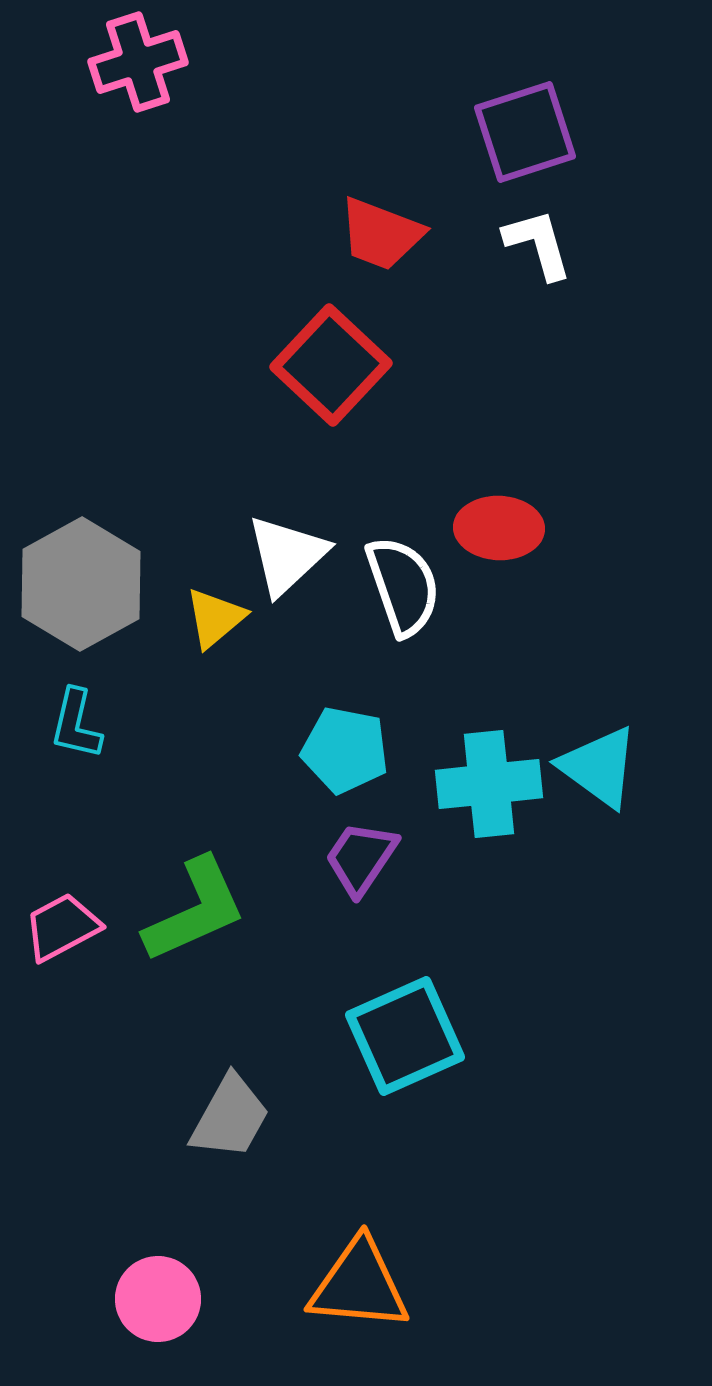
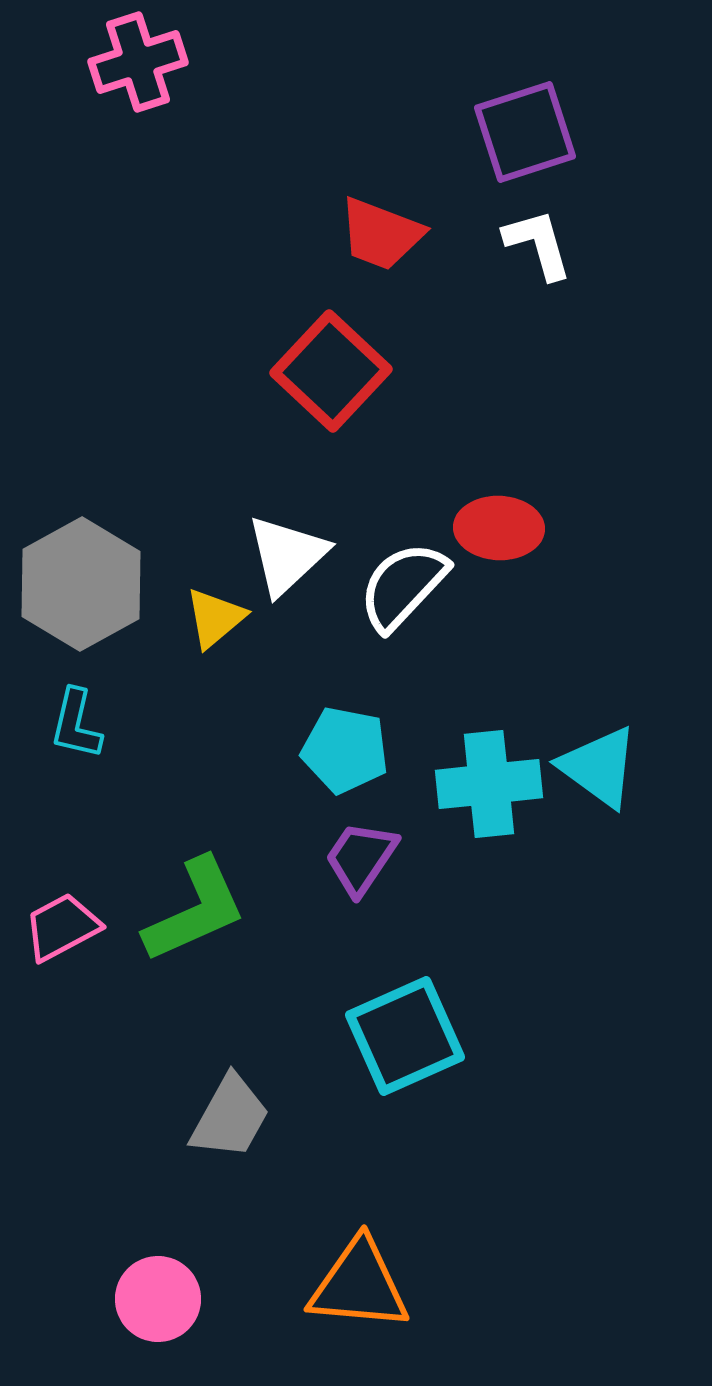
red square: moved 6 px down
white semicircle: rotated 118 degrees counterclockwise
